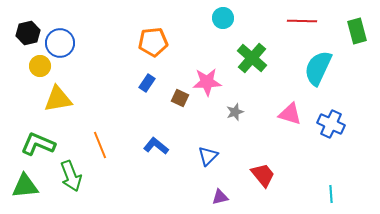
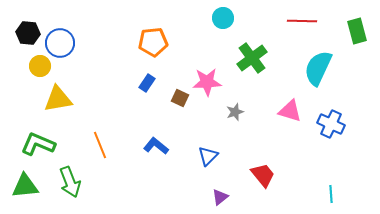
black hexagon: rotated 20 degrees clockwise
green cross: rotated 12 degrees clockwise
pink triangle: moved 3 px up
green arrow: moved 1 px left, 6 px down
purple triangle: rotated 24 degrees counterclockwise
